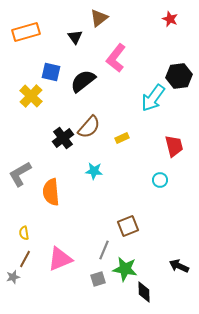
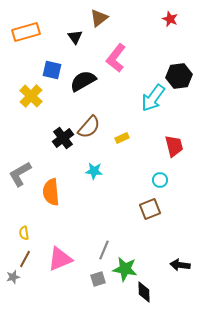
blue square: moved 1 px right, 2 px up
black semicircle: rotated 8 degrees clockwise
brown square: moved 22 px right, 17 px up
black arrow: moved 1 px right, 1 px up; rotated 18 degrees counterclockwise
